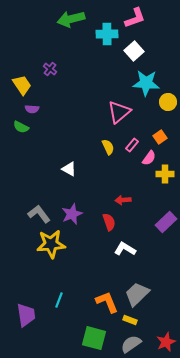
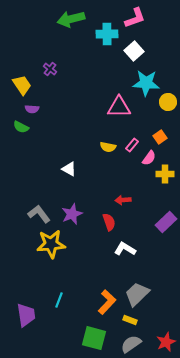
pink triangle: moved 5 px up; rotated 40 degrees clockwise
yellow semicircle: rotated 126 degrees clockwise
orange L-shape: rotated 65 degrees clockwise
